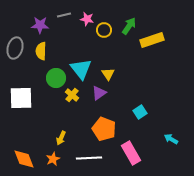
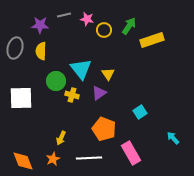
green circle: moved 3 px down
yellow cross: rotated 24 degrees counterclockwise
cyan arrow: moved 2 px right, 1 px up; rotated 16 degrees clockwise
orange diamond: moved 1 px left, 2 px down
